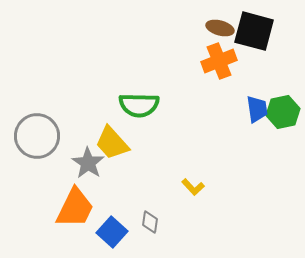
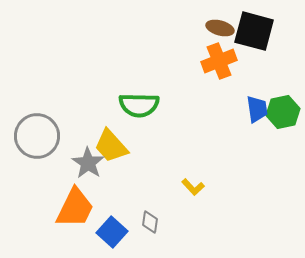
yellow trapezoid: moved 1 px left, 3 px down
